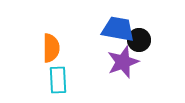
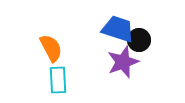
blue trapezoid: rotated 8 degrees clockwise
orange semicircle: rotated 28 degrees counterclockwise
